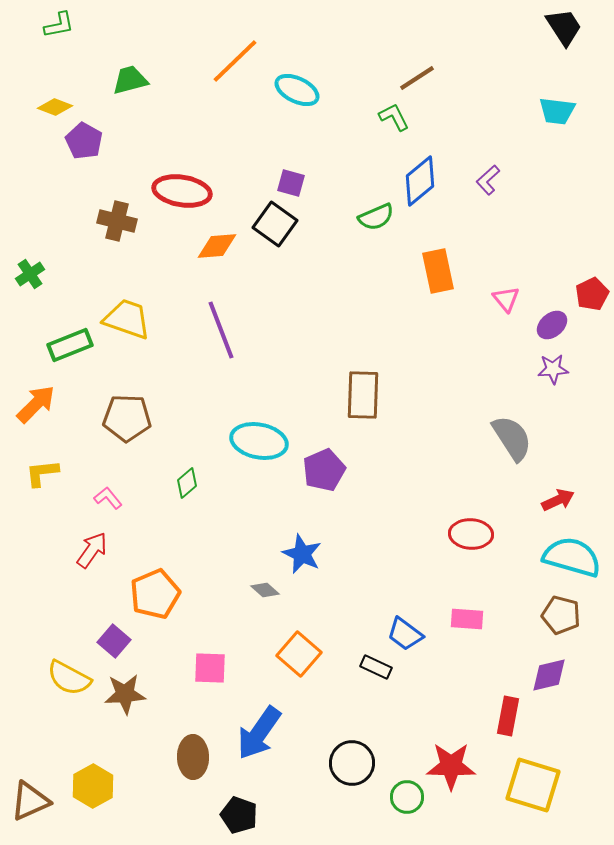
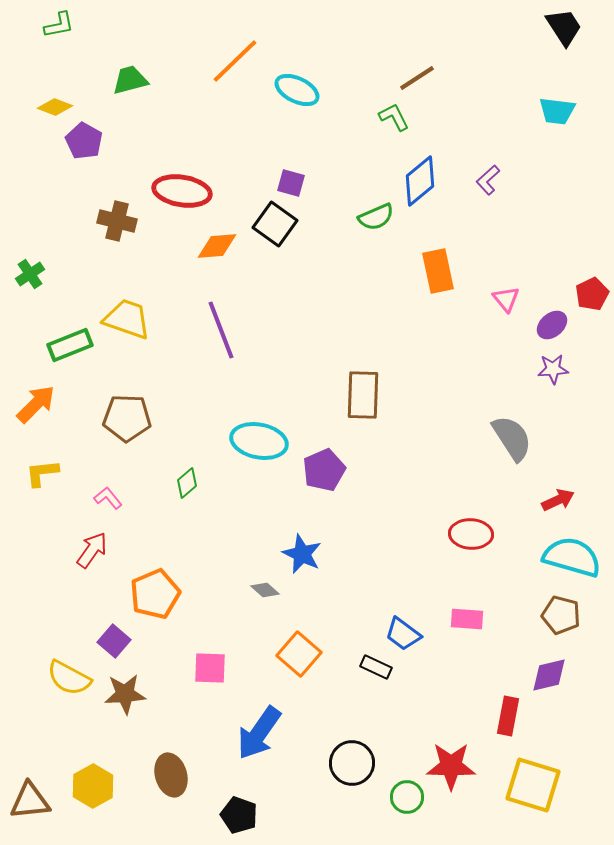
blue trapezoid at (405, 634): moved 2 px left
brown ellipse at (193, 757): moved 22 px left, 18 px down; rotated 15 degrees counterclockwise
brown triangle at (30, 801): rotated 18 degrees clockwise
